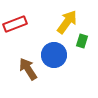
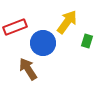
red rectangle: moved 3 px down
green rectangle: moved 5 px right
blue circle: moved 11 px left, 12 px up
